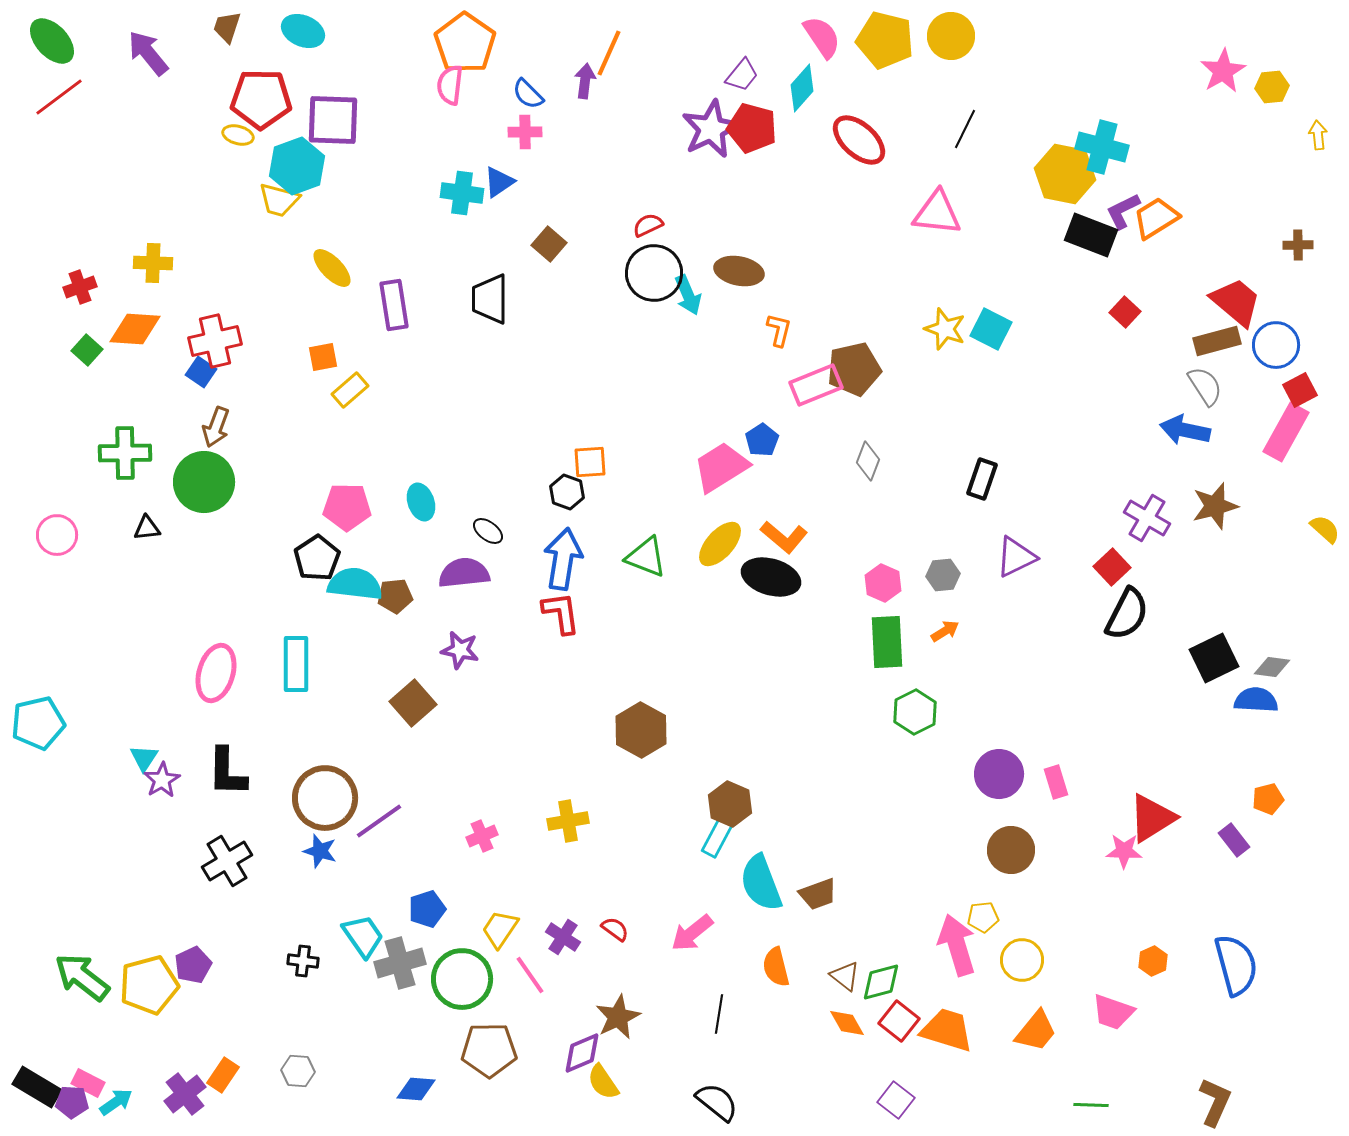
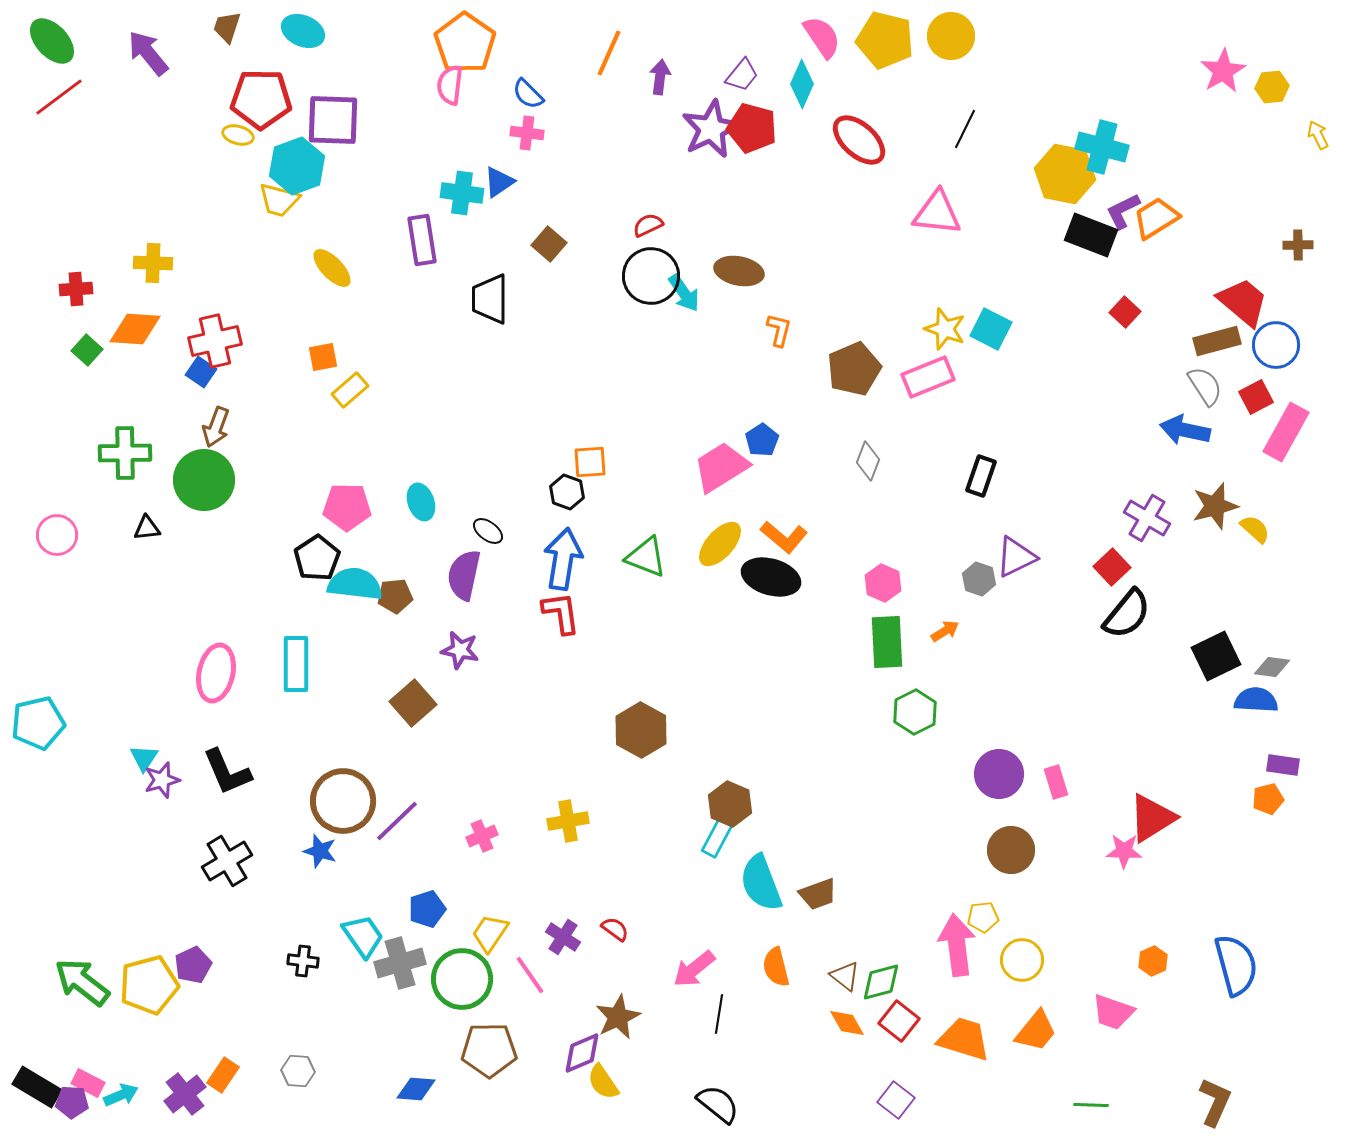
purple arrow at (585, 81): moved 75 px right, 4 px up
cyan diamond at (802, 88): moved 4 px up; rotated 18 degrees counterclockwise
pink cross at (525, 132): moved 2 px right, 1 px down; rotated 8 degrees clockwise
yellow arrow at (1318, 135): rotated 20 degrees counterclockwise
black circle at (654, 273): moved 3 px left, 3 px down
red cross at (80, 287): moved 4 px left, 2 px down; rotated 16 degrees clockwise
cyan arrow at (688, 295): moved 4 px left, 2 px up; rotated 12 degrees counterclockwise
red trapezoid at (1236, 302): moved 7 px right
purple rectangle at (394, 305): moved 28 px right, 65 px up
brown pentagon at (854, 369): rotated 10 degrees counterclockwise
pink rectangle at (816, 385): moved 112 px right, 8 px up
red square at (1300, 390): moved 44 px left, 7 px down
black rectangle at (982, 479): moved 1 px left, 3 px up
green circle at (204, 482): moved 2 px up
yellow semicircle at (1325, 529): moved 70 px left
purple semicircle at (464, 573): moved 2 px down; rotated 72 degrees counterclockwise
gray hexagon at (943, 575): moved 36 px right, 4 px down; rotated 24 degrees clockwise
black semicircle at (1127, 614): rotated 12 degrees clockwise
black square at (1214, 658): moved 2 px right, 2 px up
pink ellipse at (216, 673): rotated 4 degrees counterclockwise
black L-shape at (227, 772): rotated 24 degrees counterclockwise
purple star at (162, 780): rotated 15 degrees clockwise
brown circle at (325, 798): moved 18 px right, 3 px down
purple line at (379, 821): moved 18 px right; rotated 9 degrees counterclockwise
purple rectangle at (1234, 840): moved 49 px right, 75 px up; rotated 44 degrees counterclockwise
yellow trapezoid at (500, 929): moved 10 px left, 4 px down
pink arrow at (692, 933): moved 2 px right, 36 px down
pink arrow at (957, 945): rotated 10 degrees clockwise
green arrow at (82, 977): moved 5 px down
orange trapezoid at (947, 1030): moved 17 px right, 9 px down
cyan arrow at (116, 1102): moved 5 px right, 7 px up; rotated 12 degrees clockwise
black semicircle at (717, 1102): moved 1 px right, 2 px down
